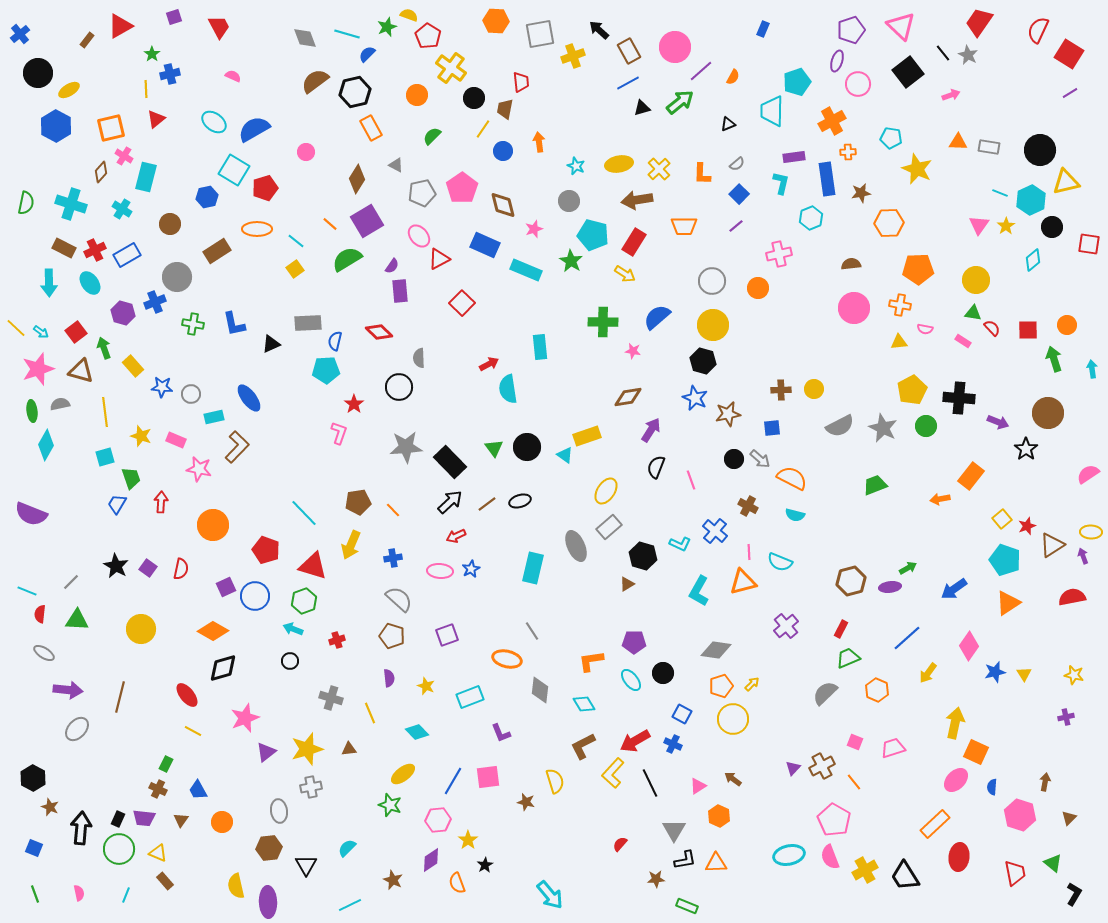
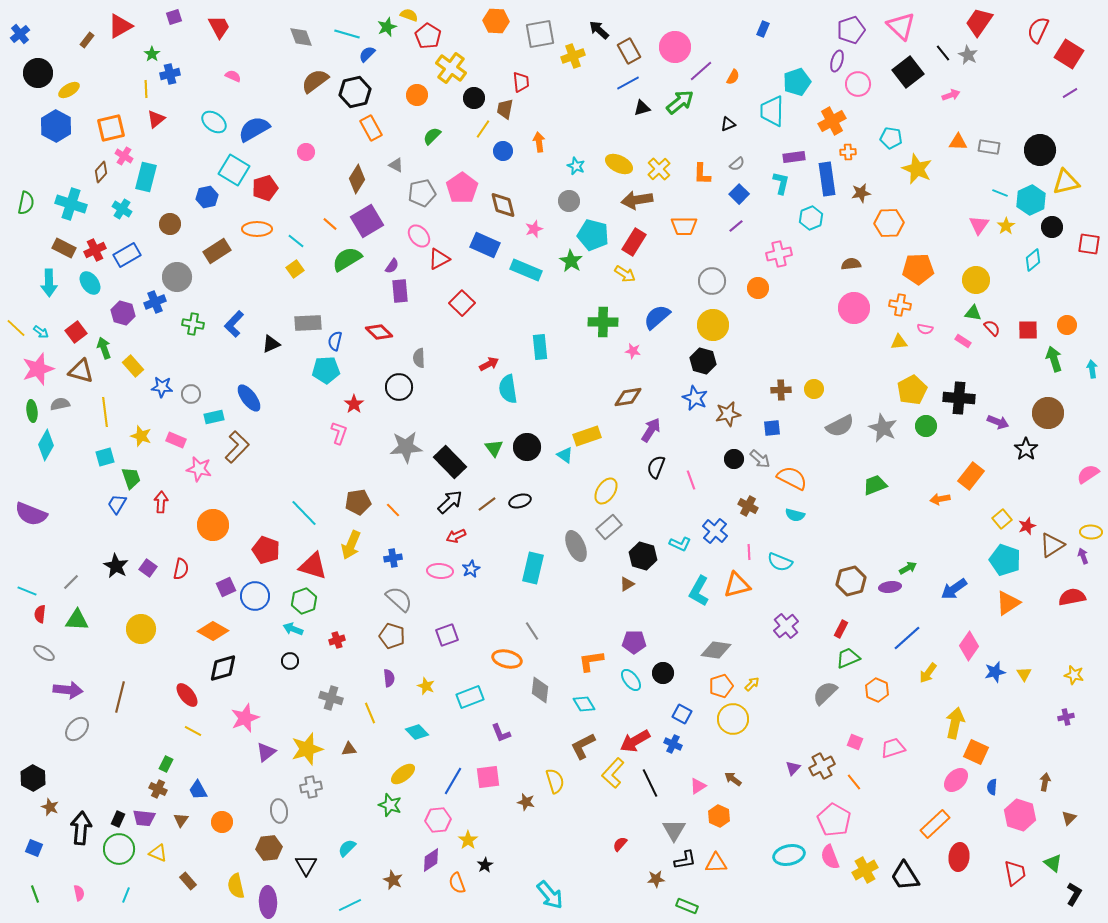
gray diamond at (305, 38): moved 4 px left, 1 px up
yellow ellipse at (619, 164): rotated 36 degrees clockwise
blue L-shape at (234, 324): rotated 56 degrees clockwise
orange triangle at (743, 582): moved 6 px left, 3 px down
brown rectangle at (165, 881): moved 23 px right
